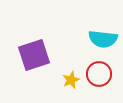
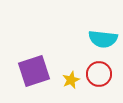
purple square: moved 16 px down
